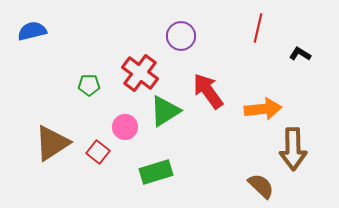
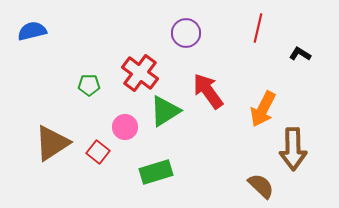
purple circle: moved 5 px right, 3 px up
orange arrow: rotated 123 degrees clockwise
